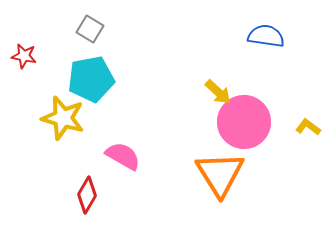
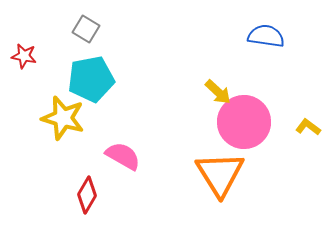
gray square: moved 4 px left
